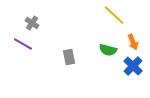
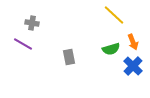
gray cross: rotated 24 degrees counterclockwise
green semicircle: moved 3 px right, 1 px up; rotated 30 degrees counterclockwise
